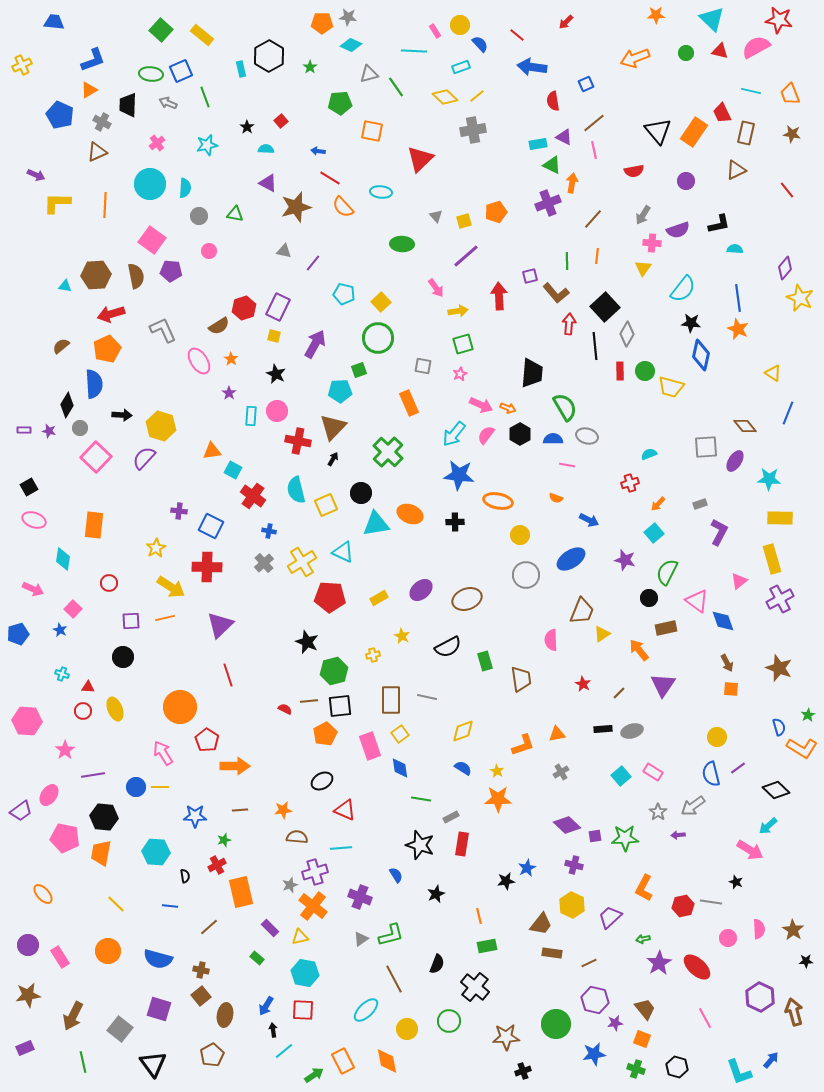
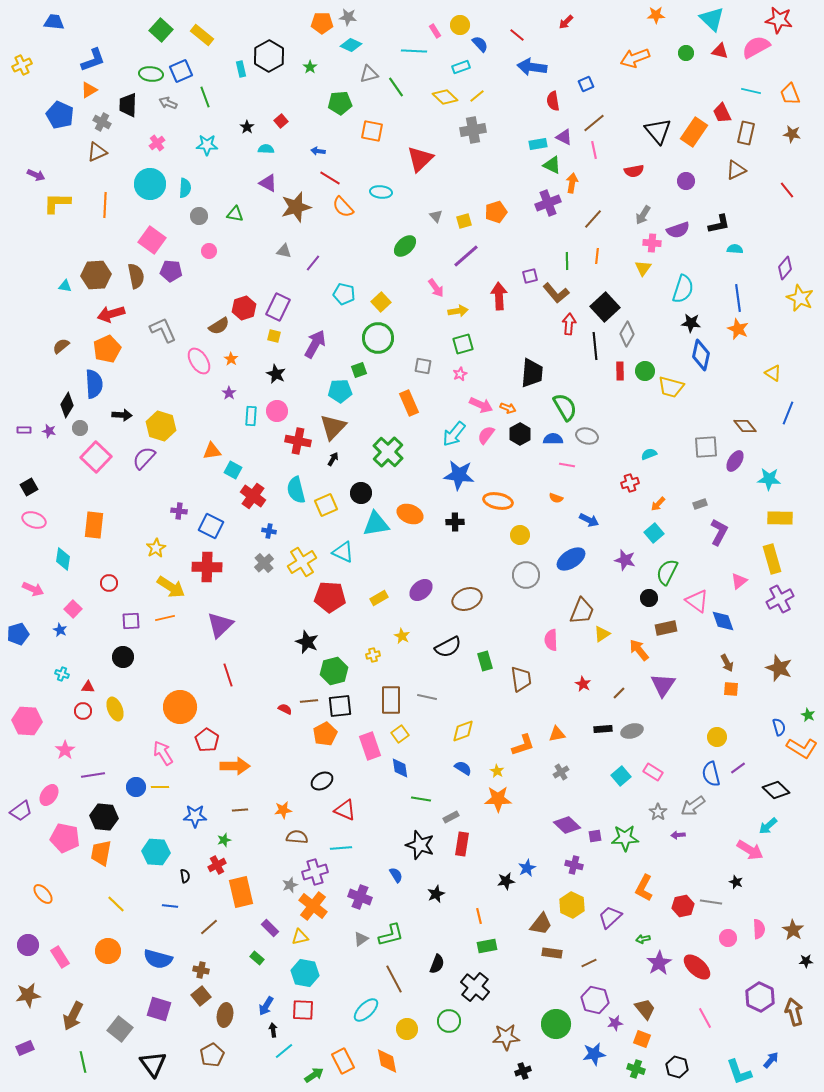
cyan star at (207, 145): rotated 15 degrees clockwise
green ellipse at (402, 244): moved 3 px right, 2 px down; rotated 45 degrees counterclockwise
cyan semicircle at (683, 289): rotated 20 degrees counterclockwise
green star at (808, 715): rotated 16 degrees counterclockwise
